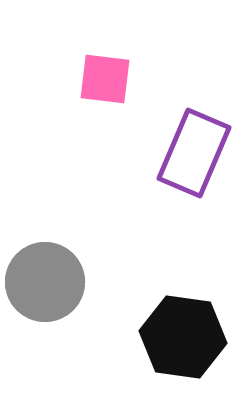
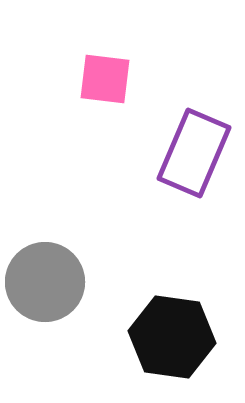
black hexagon: moved 11 px left
